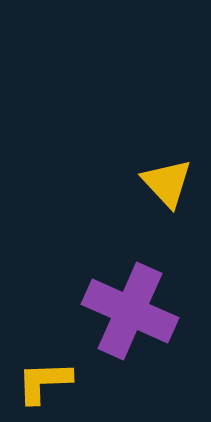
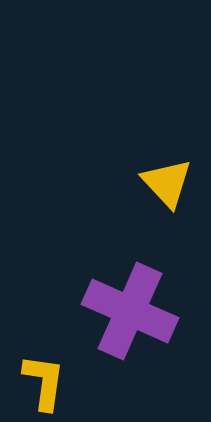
yellow L-shape: rotated 100 degrees clockwise
